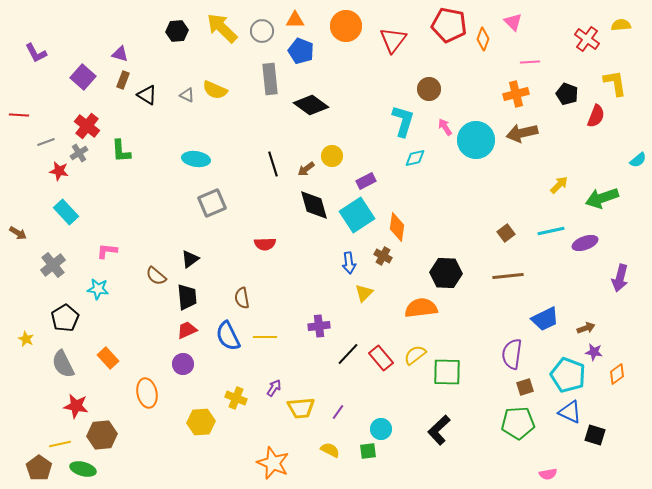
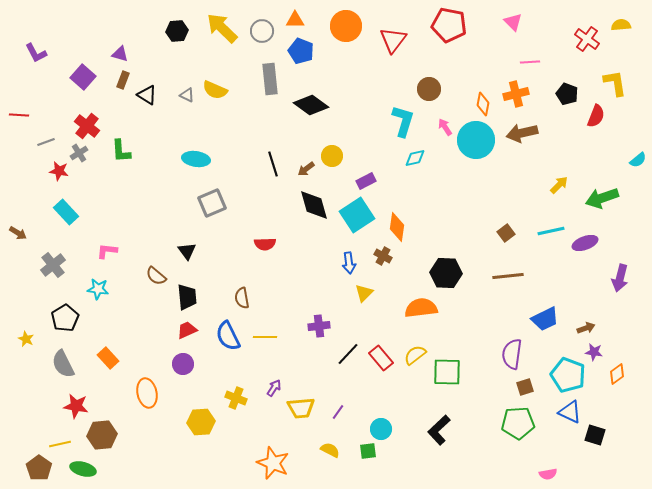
orange diamond at (483, 39): moved 65 px down; rotated 10 degrees counterclockwise
black triangle at (190, 259): moved 3 px left, 8 px up; rotated 30 degrees counterclockwise
